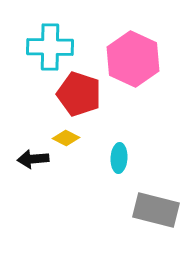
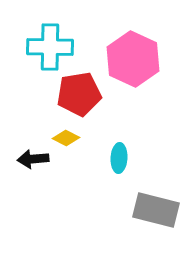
red pentagon: rotated 27 degrees counterclockwise
